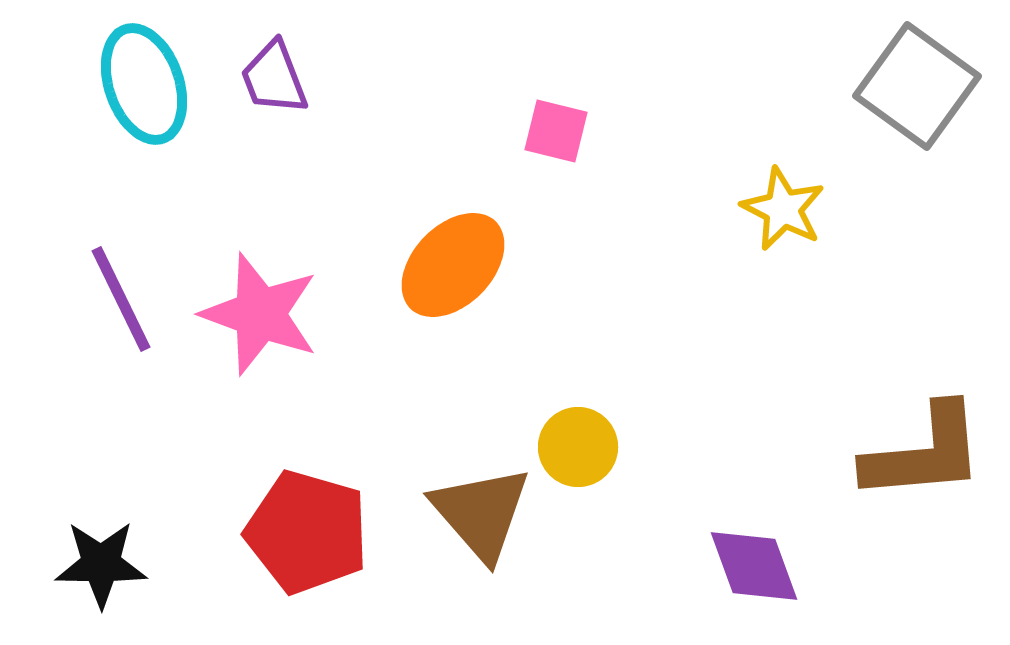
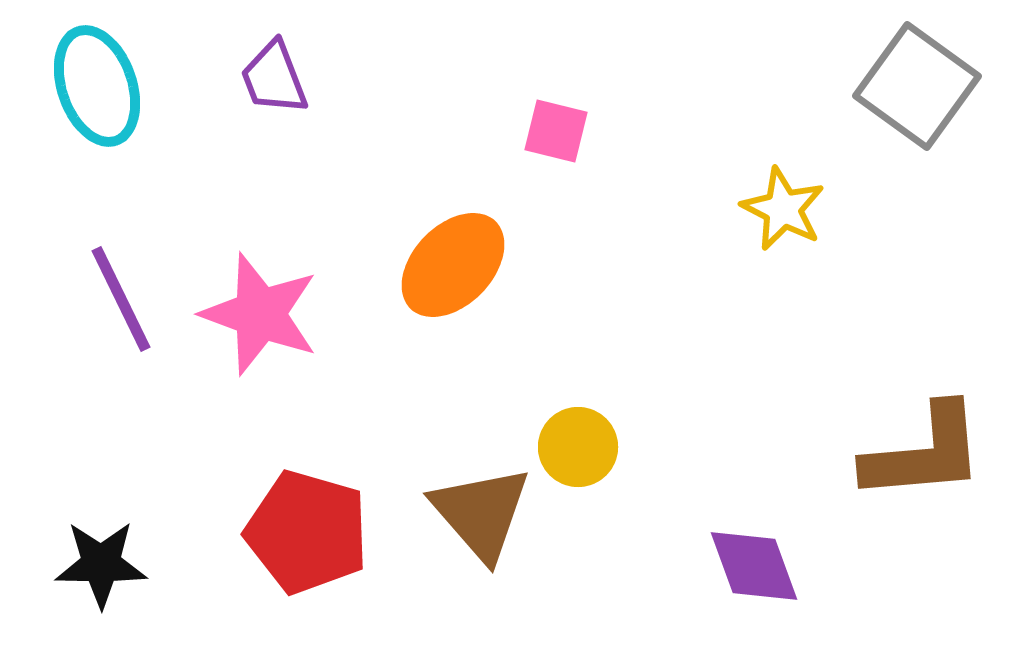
cyan ellipse: moved 47 px left, 2 px down
